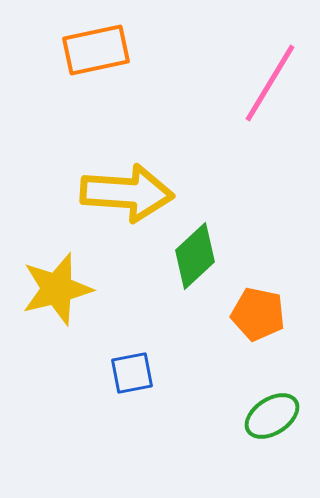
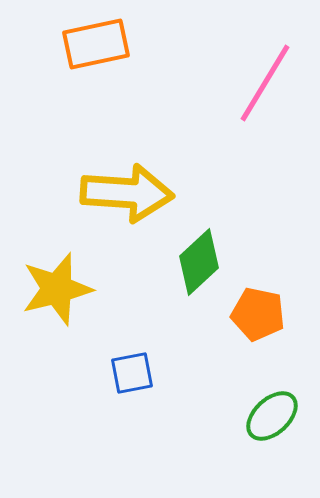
orange rectangle: moved 6 px up
pink line: moved 5 px left
green diamond: moved 4 px right, 6 px down
green ellipse: rotated 10 degrees counterclockwise
